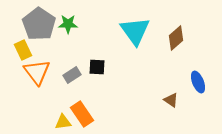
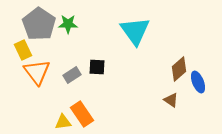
brown diamond: moved 3 px right, 31 px down
